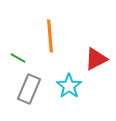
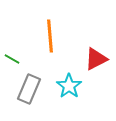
green line: moved 6 px left, 1 px down
